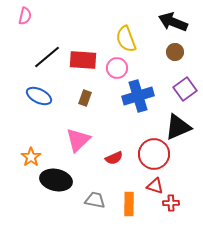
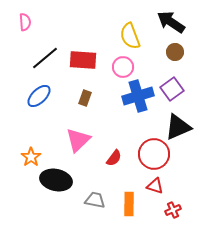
pink semicircle: moved 6 px down; rotated 18 degrees counterclockwise
black arrow: moved 2 px left; rotated 12 degrees clockwise
yellow semicircle: moved 4 px right, 3 px up
black line: moved 2 px left, 1 px down
pink circle: moved 6 px right, 1 px up
purple square: moved 13 px left
blue ellipse: rotated 70 degrees counterclockwise
red semicircle: rotated 30 degrees counterclockwise
red cross: moved 2 px right, 7 px down; rotated 21 degrees counterclockwise
